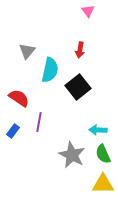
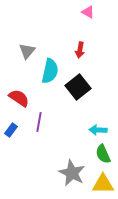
pink triangle: moved 1 px down; rotated 24 degrees counterclockwise
cyan semicircle: moved 1 px down
blue rectangle: moved 2 px left, 1 px up
gray star: moved 18 px down
